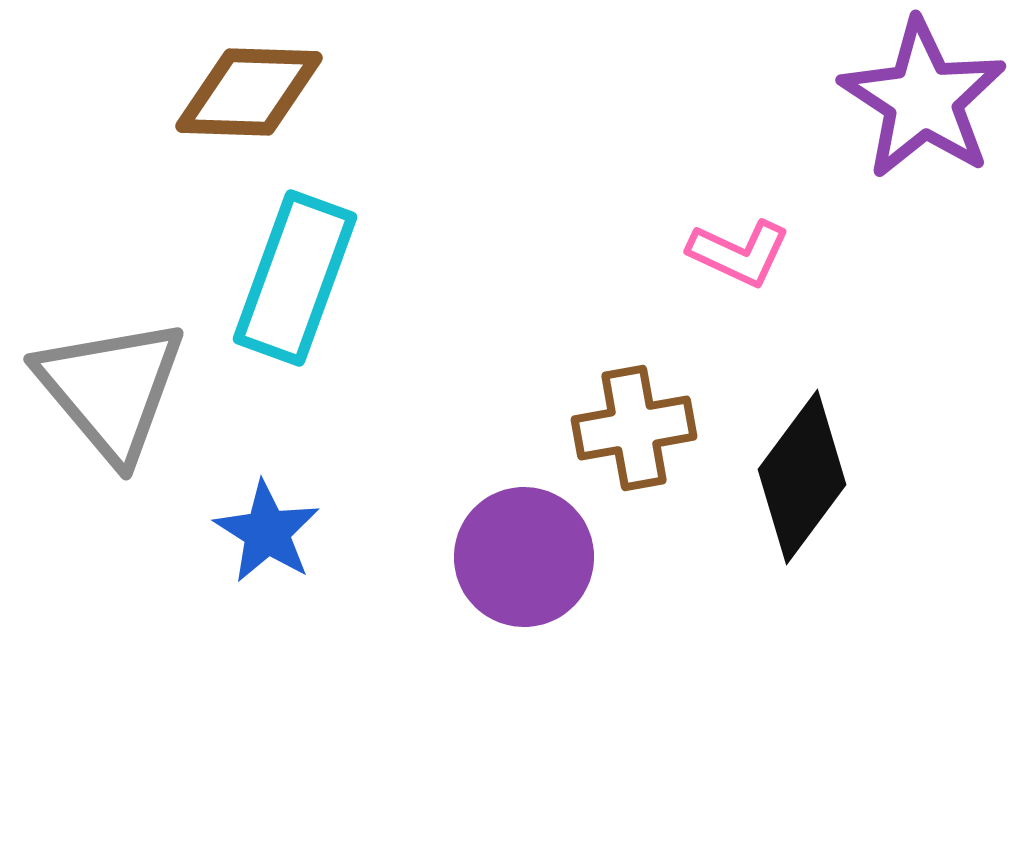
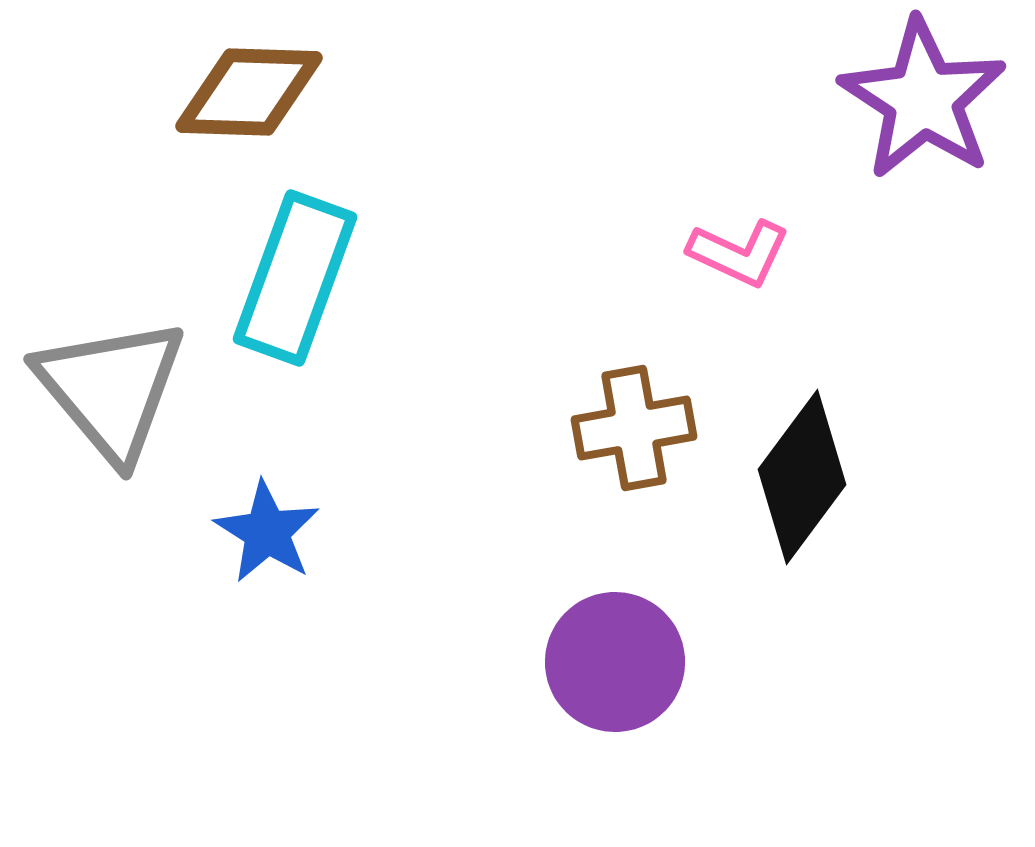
purple circle: moved 91 px right, 105 px down
